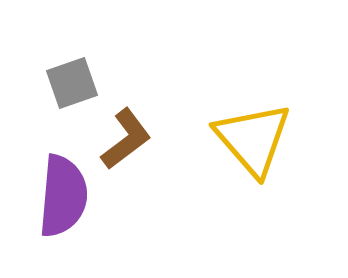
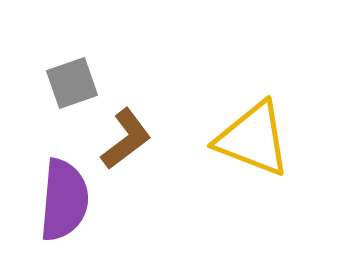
yellow triangle: rotated 28 degrees counterclockwise
purple semicircle: moved 1 px right, 4 px down
